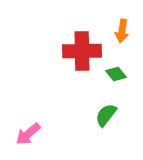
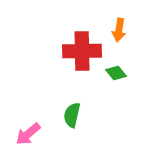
orange arrow: moved 3 px left, 1 px up
green diamond: moved 1 px up
green semicircle: moved 34 px left; rotated 25 degrees counterclockwise
